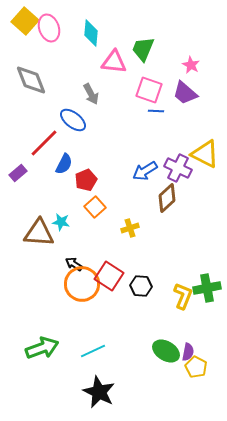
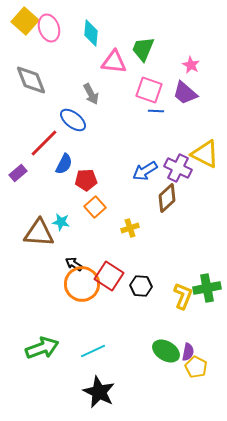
red pentagon: rotated 20 degrees clockwise
